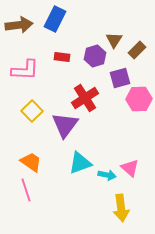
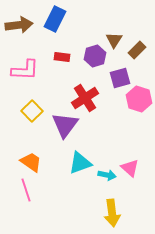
pink hexagon: rotated 20 degrees clockwise
yellow arrow: moved 9 px left, 5 px down
